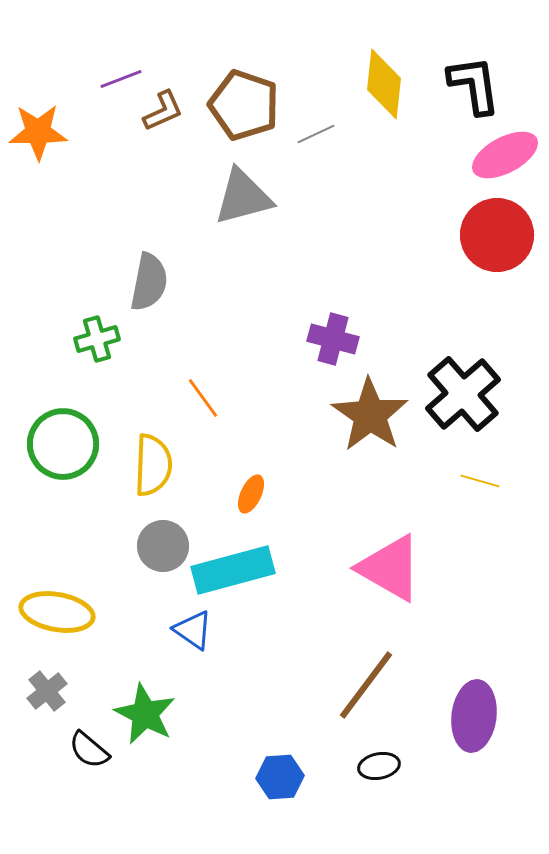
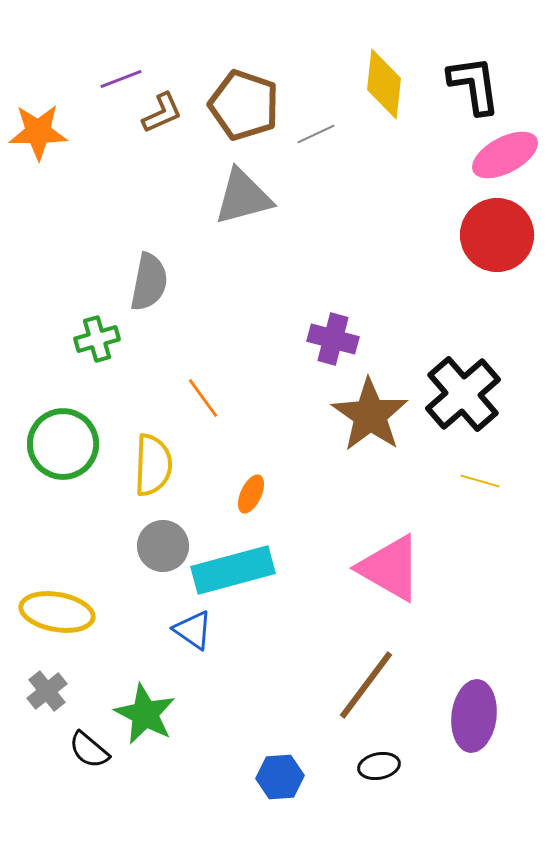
brown L-shape: moved 1 px left, 2 px down
